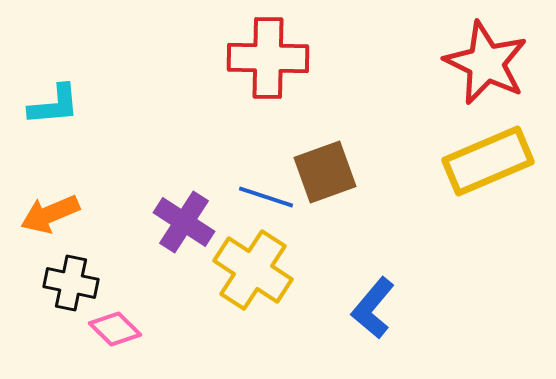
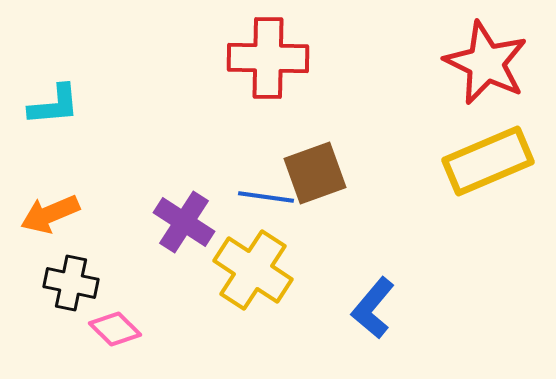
brown square: moved 10 px left, 1 px down
blue line: rotated 10 degrees counterclockwise
